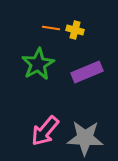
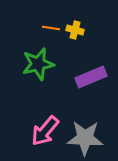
green star: rotated 16 degrees clockwise
purple rectangle: moved 4 px right, 5 px down
